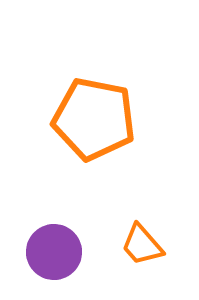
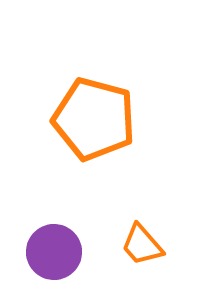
orange pentagon: rotated 4 degrees clockwise
